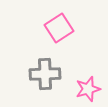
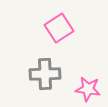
pink star: rotated 25 degrees clockwise
